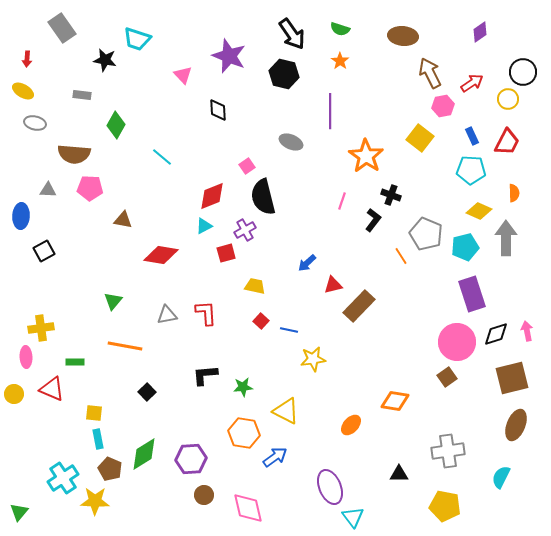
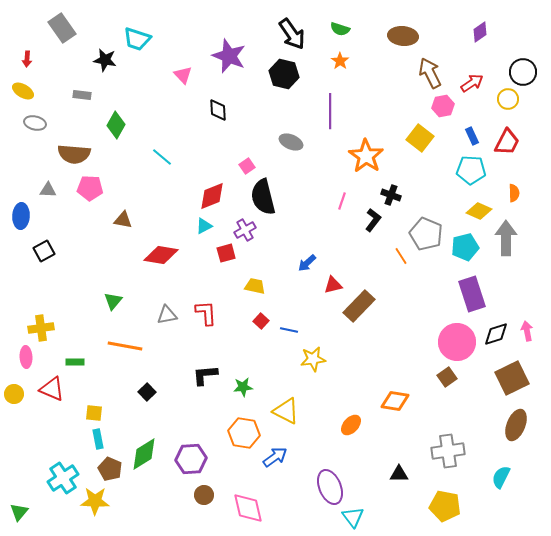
brown square at (512, 378): rotated 12 degrees counterclockwise
